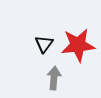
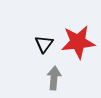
red star: moved 3 px up
